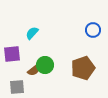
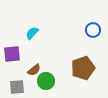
green circle: moved 1 px right, 16 px down
